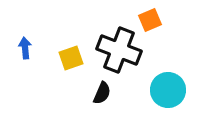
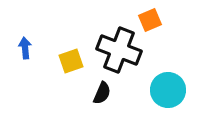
yellow square: moved 3 px down
